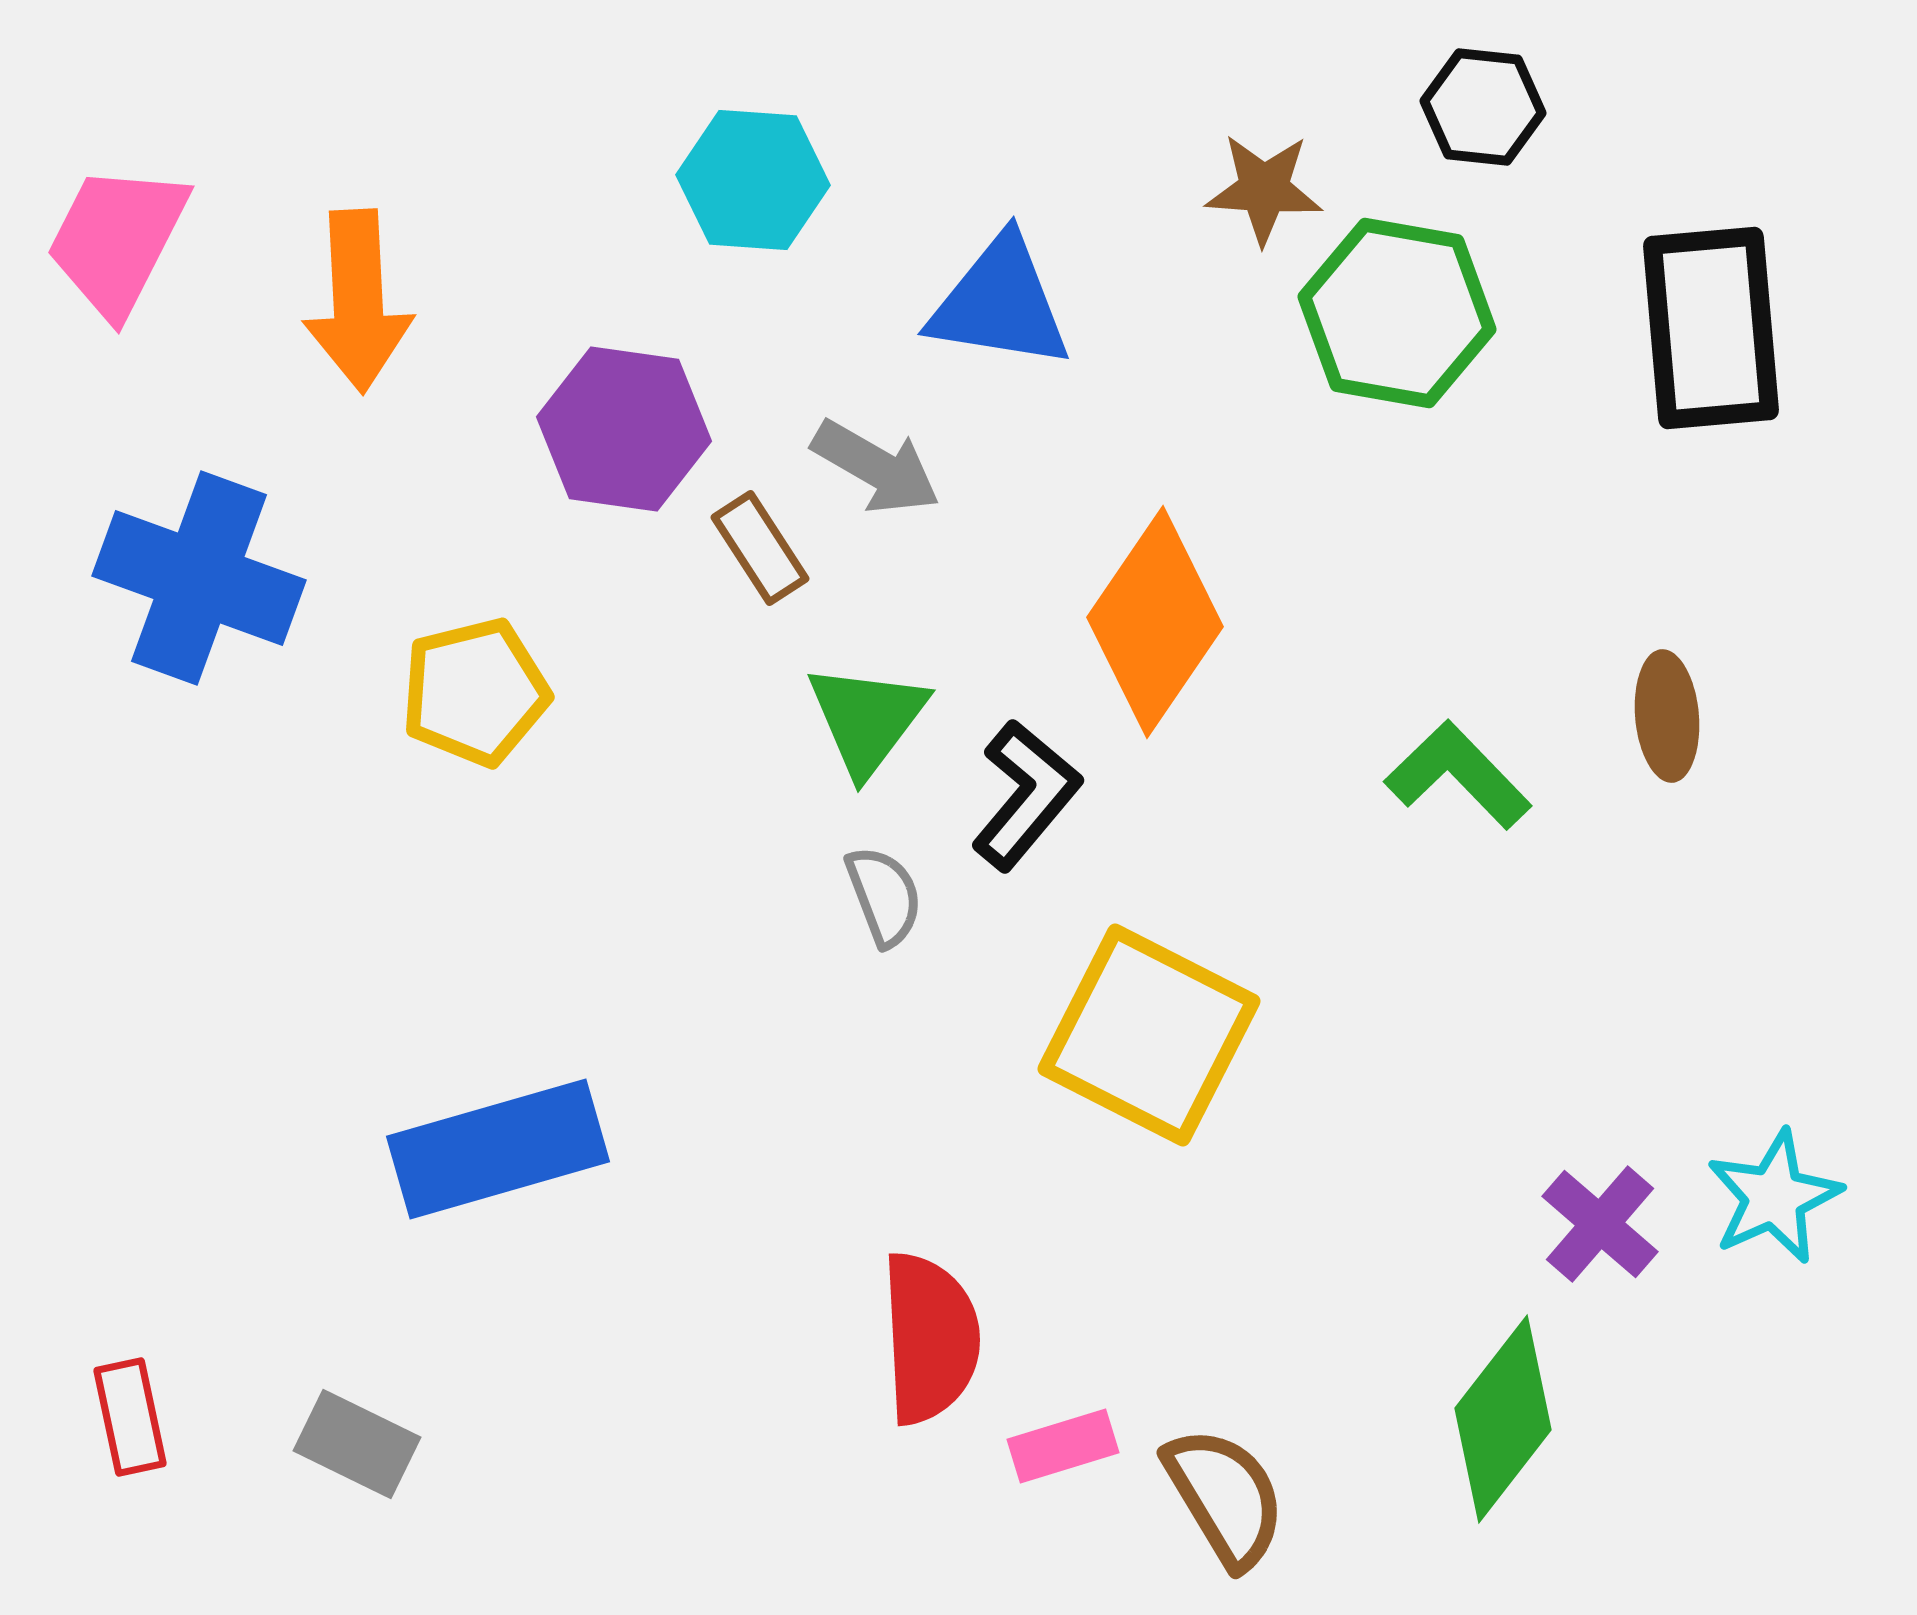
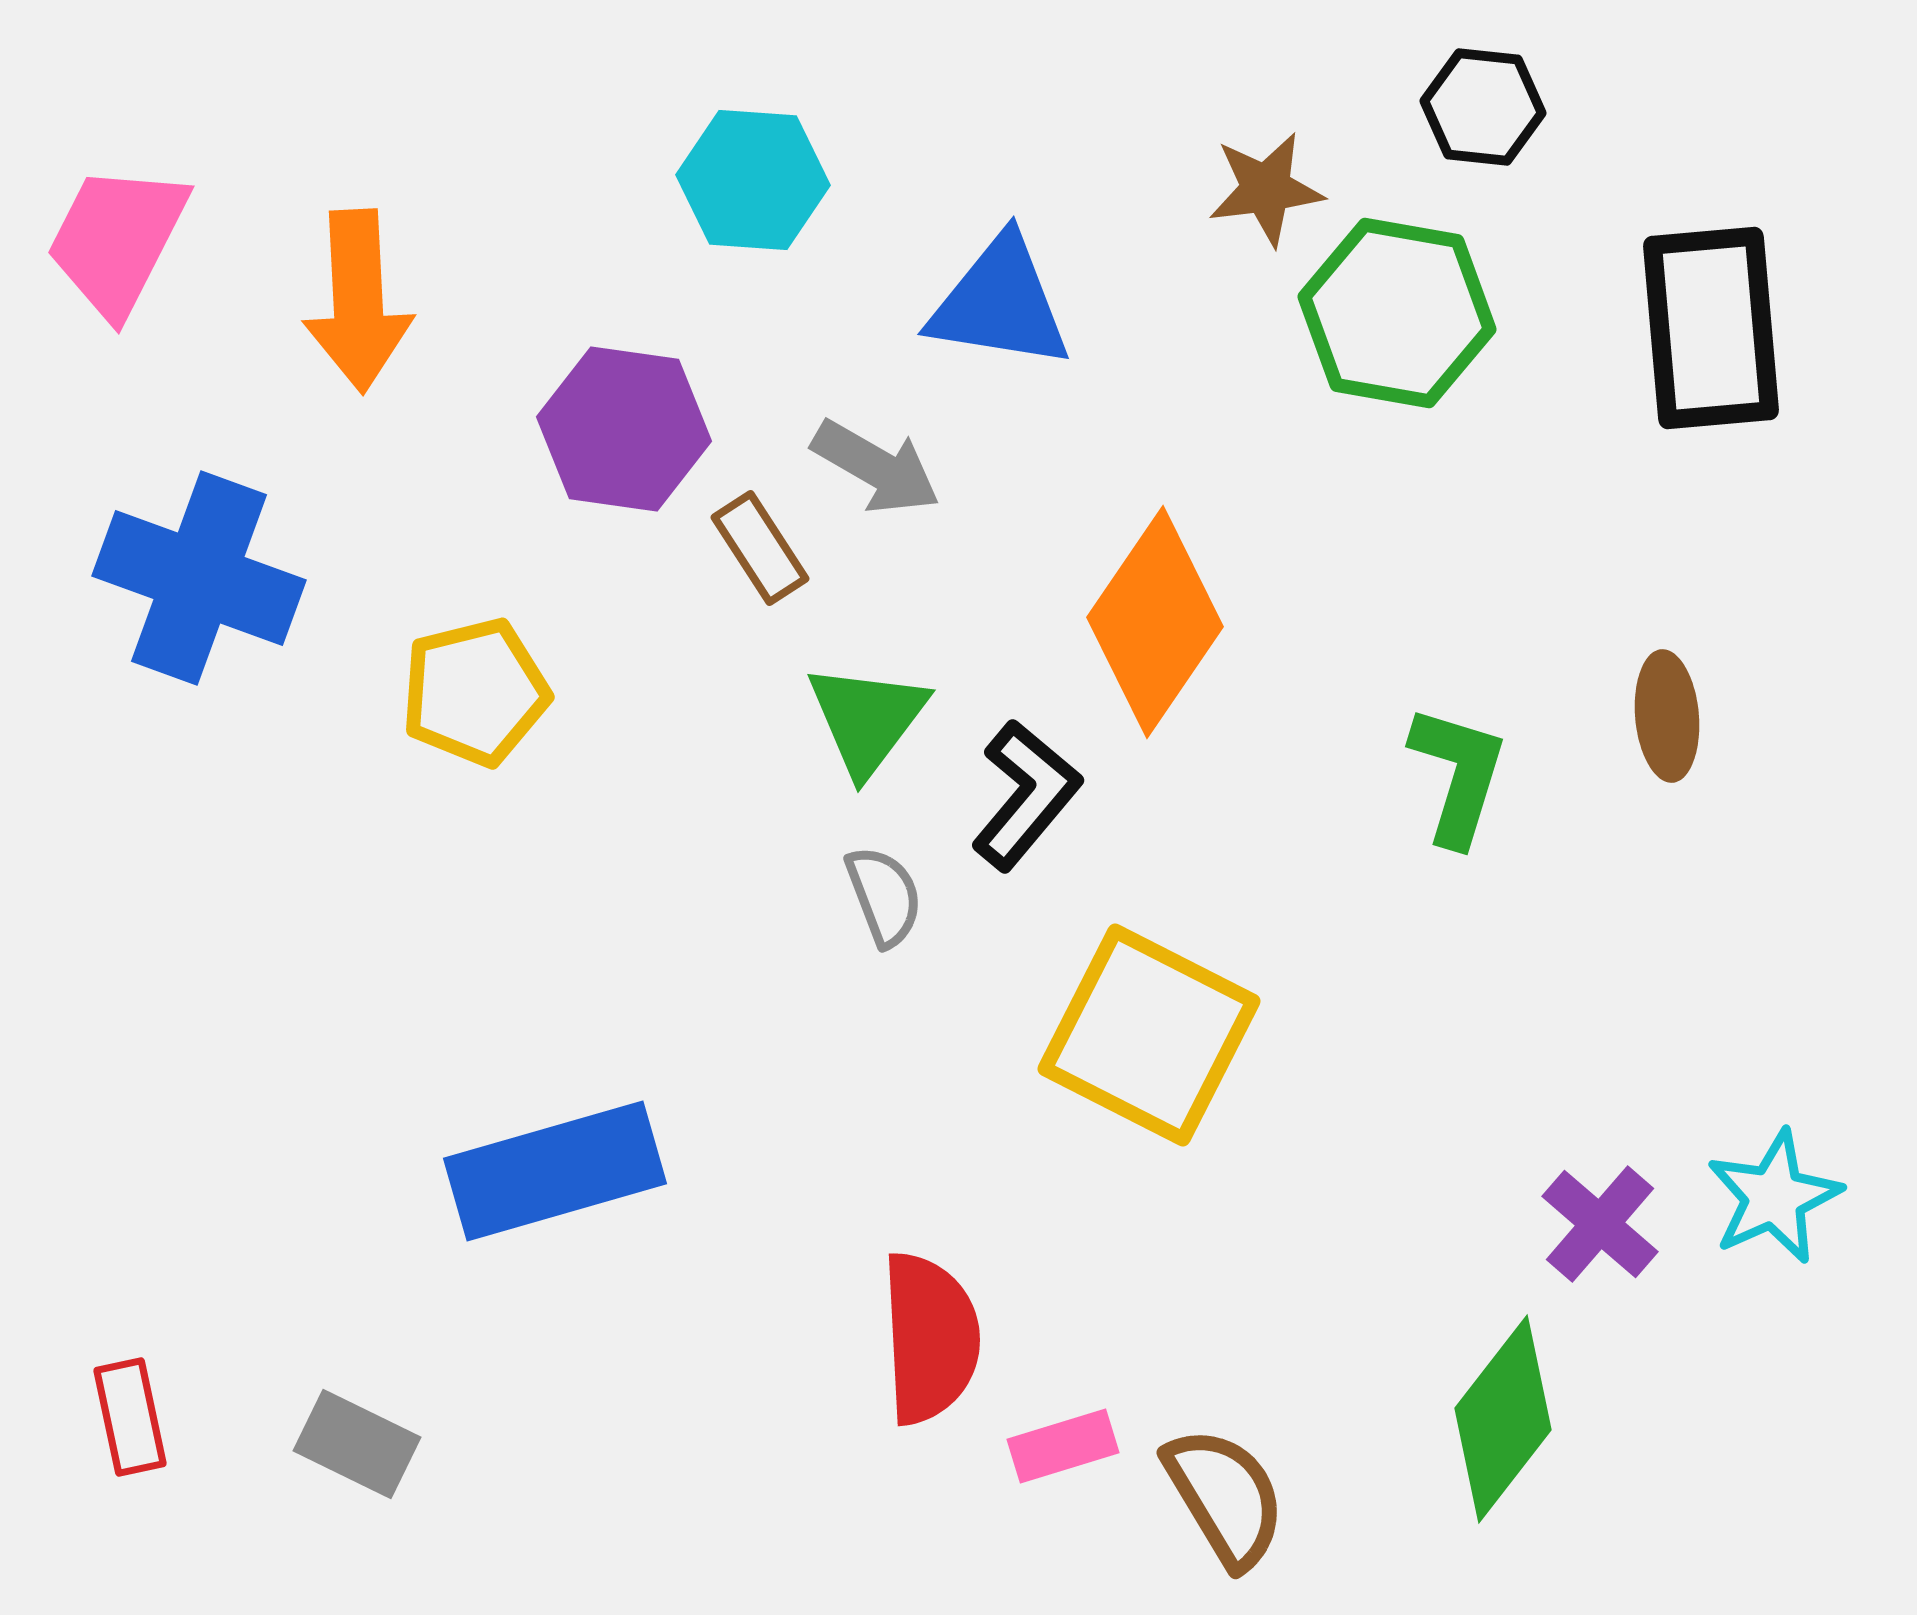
brown star: moved 2 px right; rotated 11 degrees counterclockwise
green L-shape: rotated 61 degrees clockwise
blue rectangle: moved 57 px right, 22 px down
